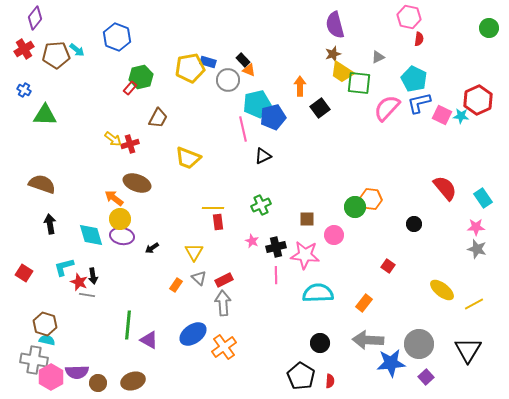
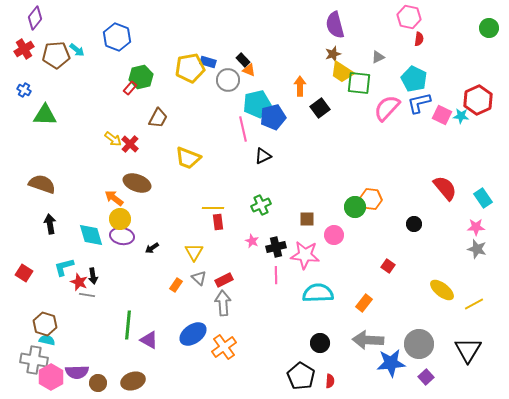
red cross at (130, 144): rotated 30 degrees counterclockwise
